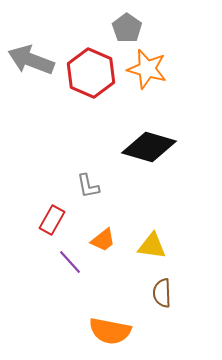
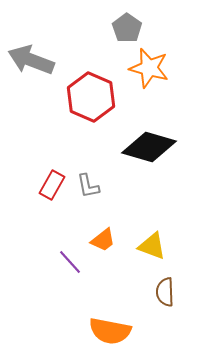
orange star: moved 2 px right, 1 px up
red hexagon: moved 24 px down
red rectangle: moved 35 px up
yellow triangle: rotated 12 degrees clockwise
brown semicircle: moved 3 px right, 1 px up
